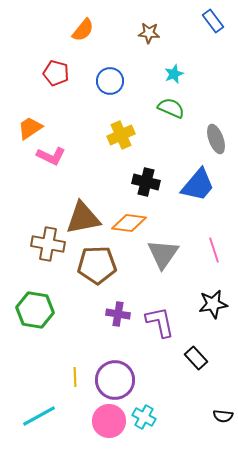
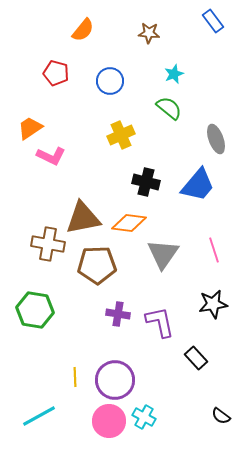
green semicircle: moved 2 px left; rotated 16 degrees clockwise
black semicircle: moved 2 px left; rotated 30 degrees clockwise
